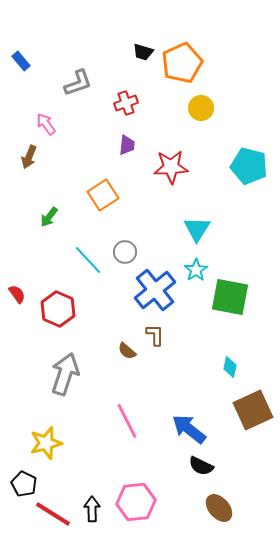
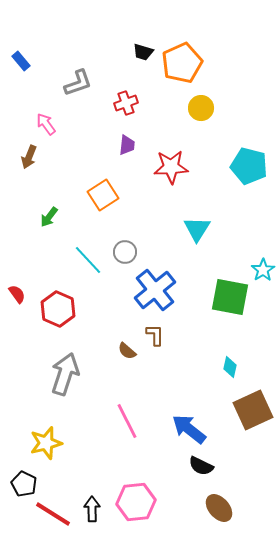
cyan star: moved 67 px right
